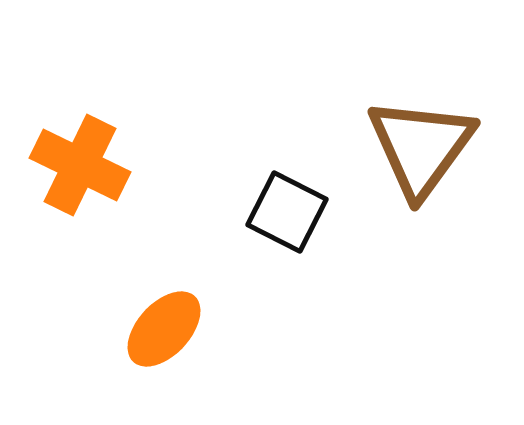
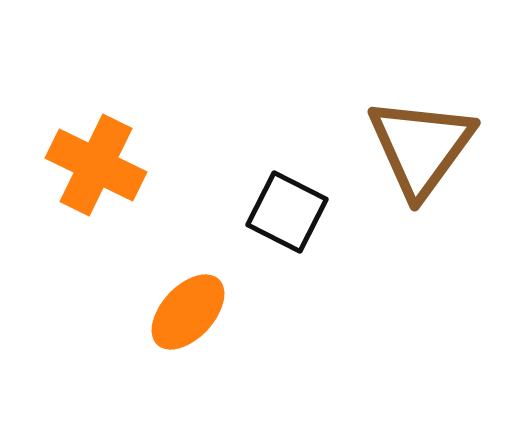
orange cross: moved 16 px right
orange ellipse: moved 24 px right, 17 px up
